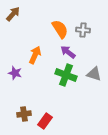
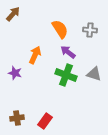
gray cross: moved 7 px right
brown cross: moved 7 px left, 4 px down
